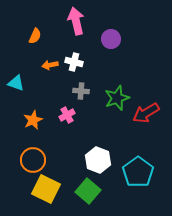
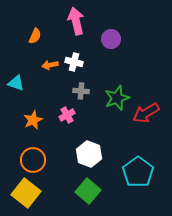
white hexagon: moved 9 px left, 6 px up
yellow square: moved 20 px left, 4 px down; rotated 12 degrees clockwise
